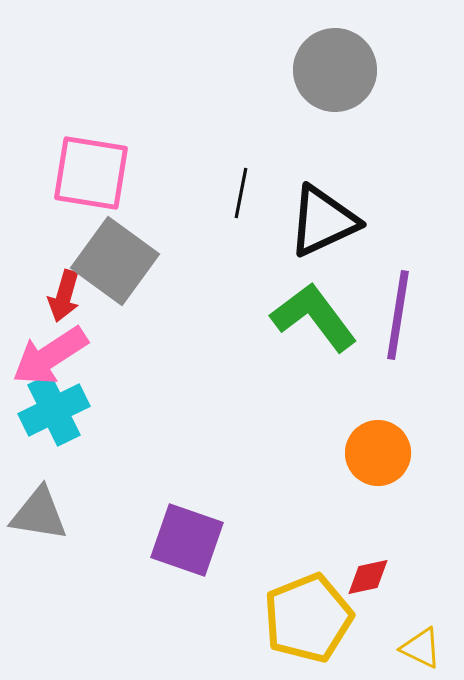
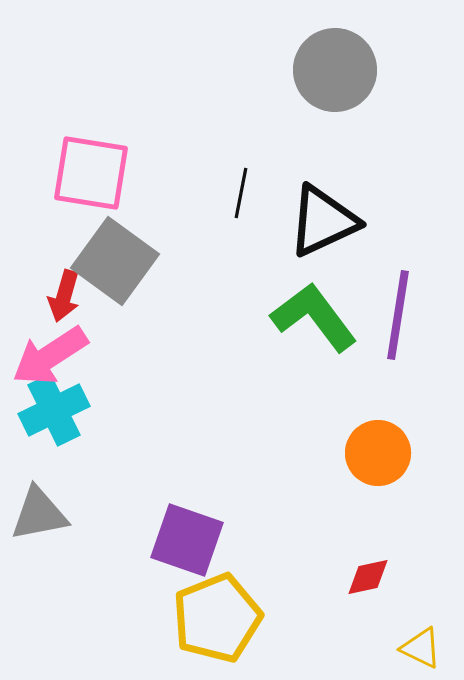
gray triangle: rotated 20 degrees counterclockwise
yellow pentagon: moved 91 px left
